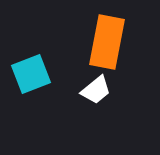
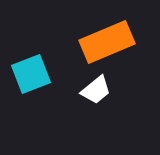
orange rectangle: rotated 56 degrees clockwise
